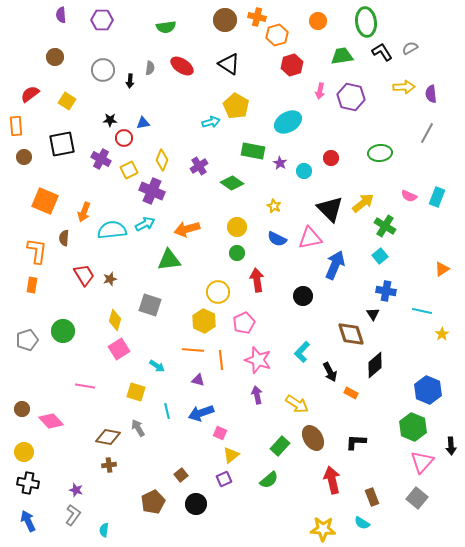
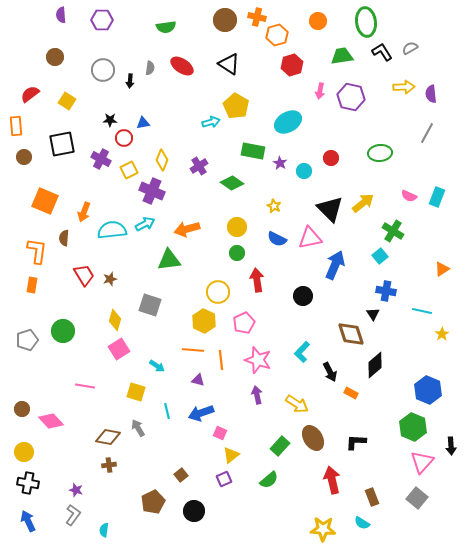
green cross at (385, 226): moved 8 px right, 5 px down
black circle at (196, 504): moved 2 px left, 7 px down
